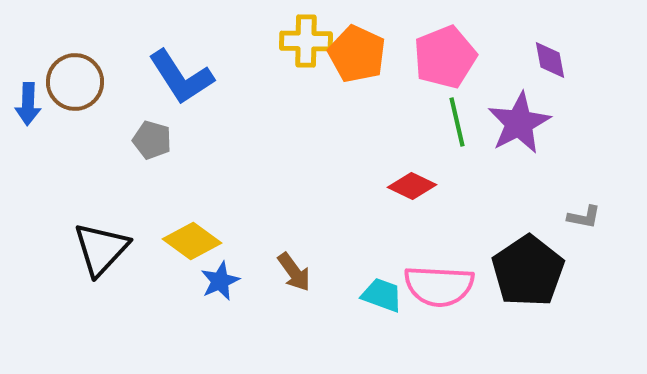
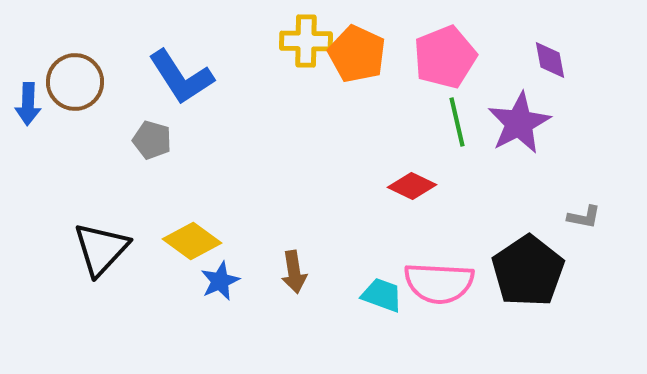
brown arrow: rotated 27 degrees clockwise
pink semicircle: moved 3 px up
